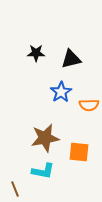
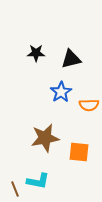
cyan L-shape: moved 5 px left, 10 px down
